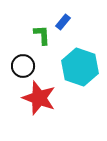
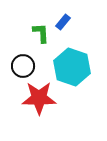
green L-shape: moved 1 px left, 2 px up
cyan hexagon: moved 8 px left
red star: rotated 20 degrees counterclockwise
